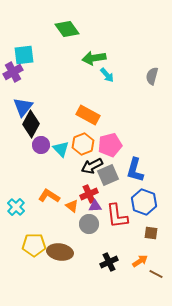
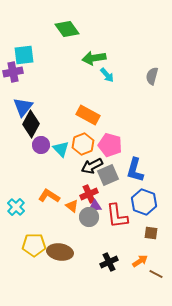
purple cross: rotated 18 degrees clockwise
pink pentagon: rotated 30 degrees clockwise
gray circle: moved 7 px up
